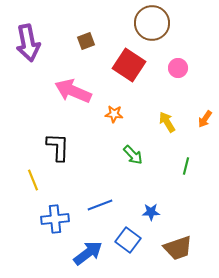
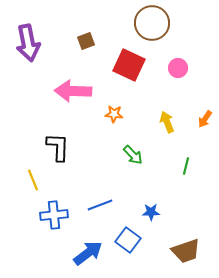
red square: rotated 8 degrees counterclockwise
pink arrow: rotated 21 degrees counterclockwise
yellow arrow: rotated 10 degrees clockwise
blue cross: moved 1 px left, 4 px up
brown trapezoid: moved 8 px right, 3 px down
